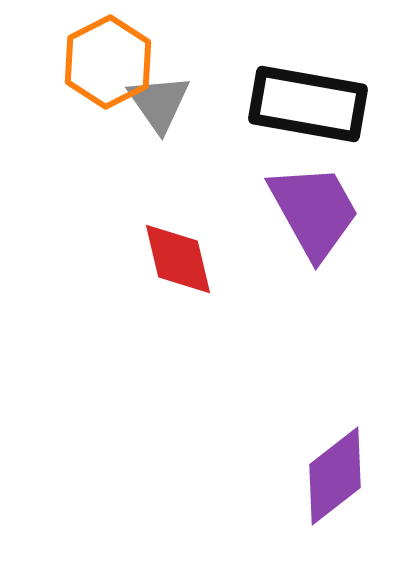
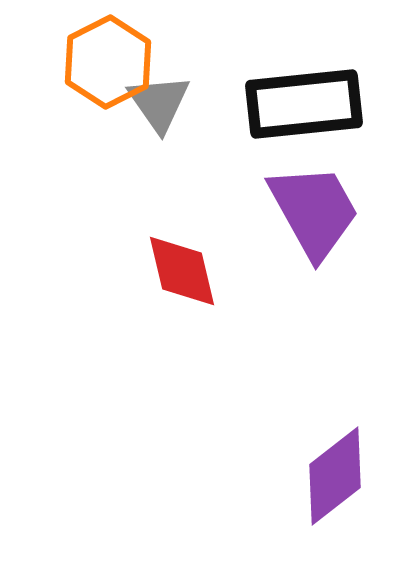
black rectangle: moved 4 px left; rotated 16 degrees counterclockwise
red diamond: moved 4 px right, 12 px down
